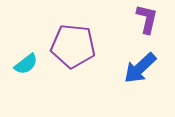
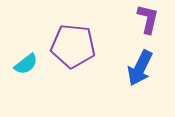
purple L-shape: moved 1 px right
blue arrow: rotated 21 degrees counterclockwise
